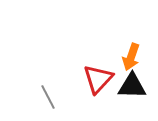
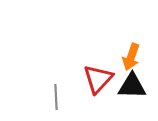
gray line: moved 8 px right; rotated 25 degrees clockwise
